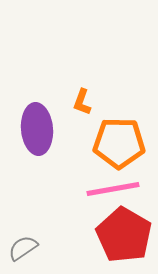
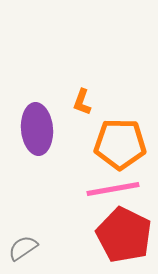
orange pentagon: moved 1 px right, 1 px down
red pentagon: rotated 4 degrees counterclockwise
